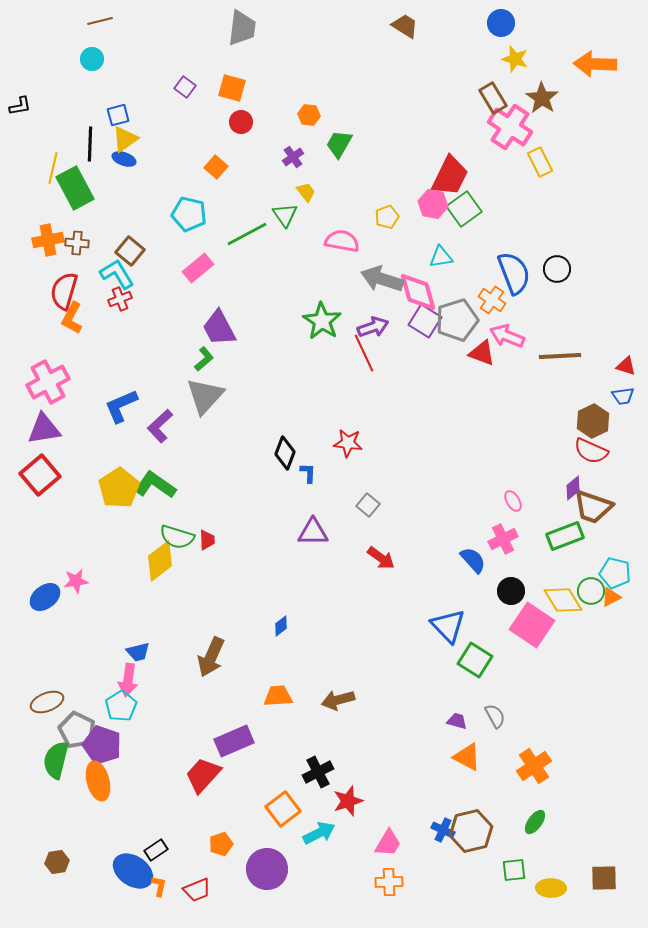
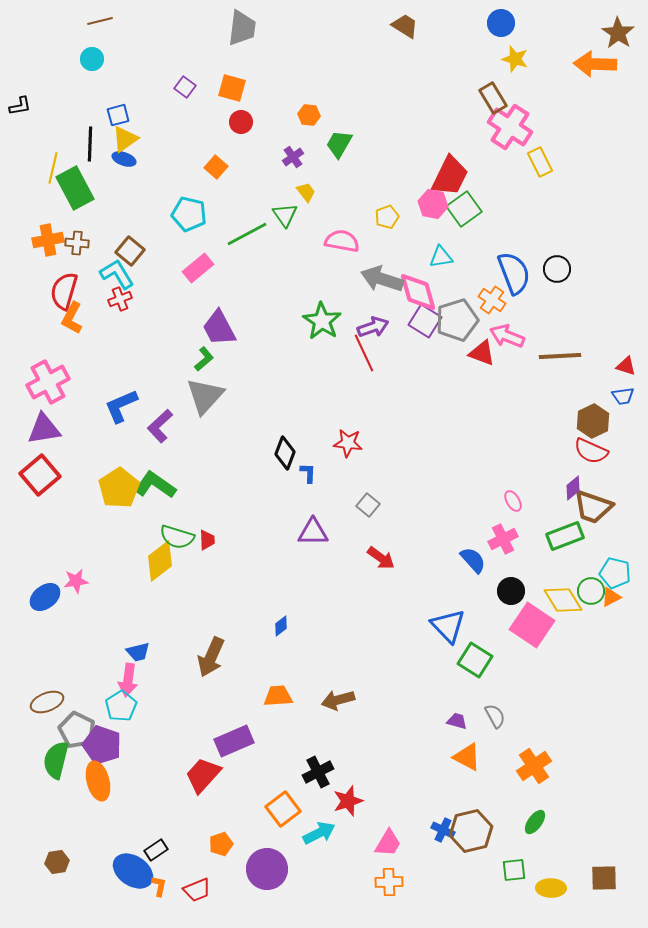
brown star at (542, 98): moved 76 px right, 65 px up
